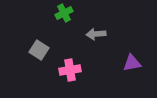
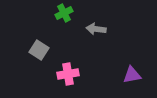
gray arrow: moved 5 px up; rotated 12 degrees clockwise
purple triangle: moved 12 px down
pink cross: moved 2 px left, 4 px down
